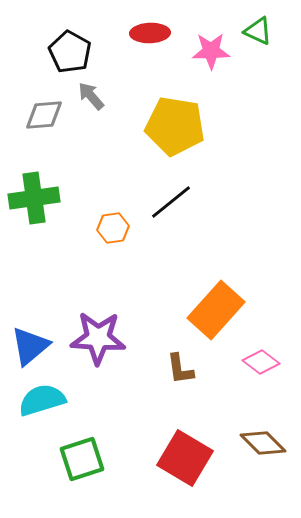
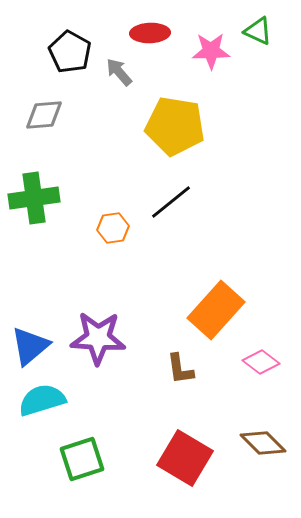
gray arrow: moved 28 px right, 24 px up
